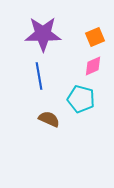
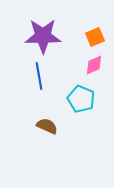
purple star: moved 2 px down
pink diamond: moved 1 px right, 1 px up
cyan pentagon: rotated 8 degrees clockwise
brown semicircle: moved 2 px left, 7 px down
